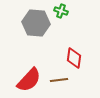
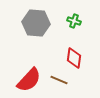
green cross: moved 13 px right, 10 px down
brown line: rotated 30 degrees clockwise
